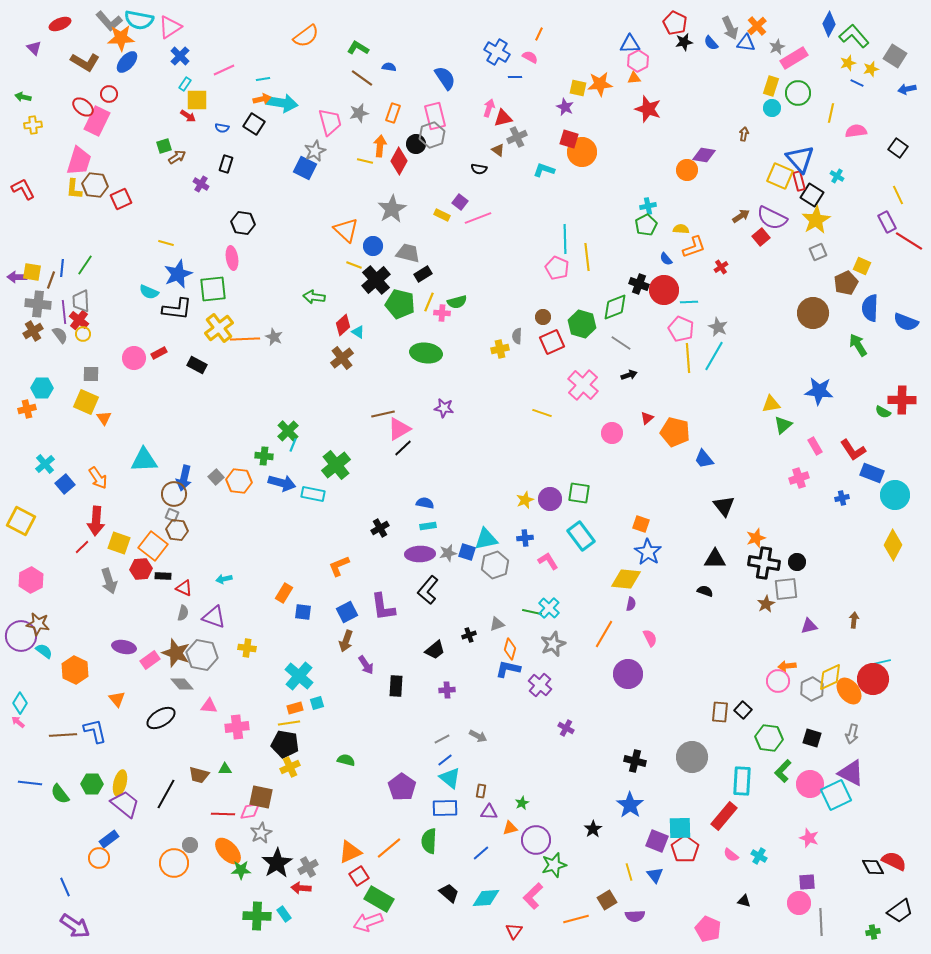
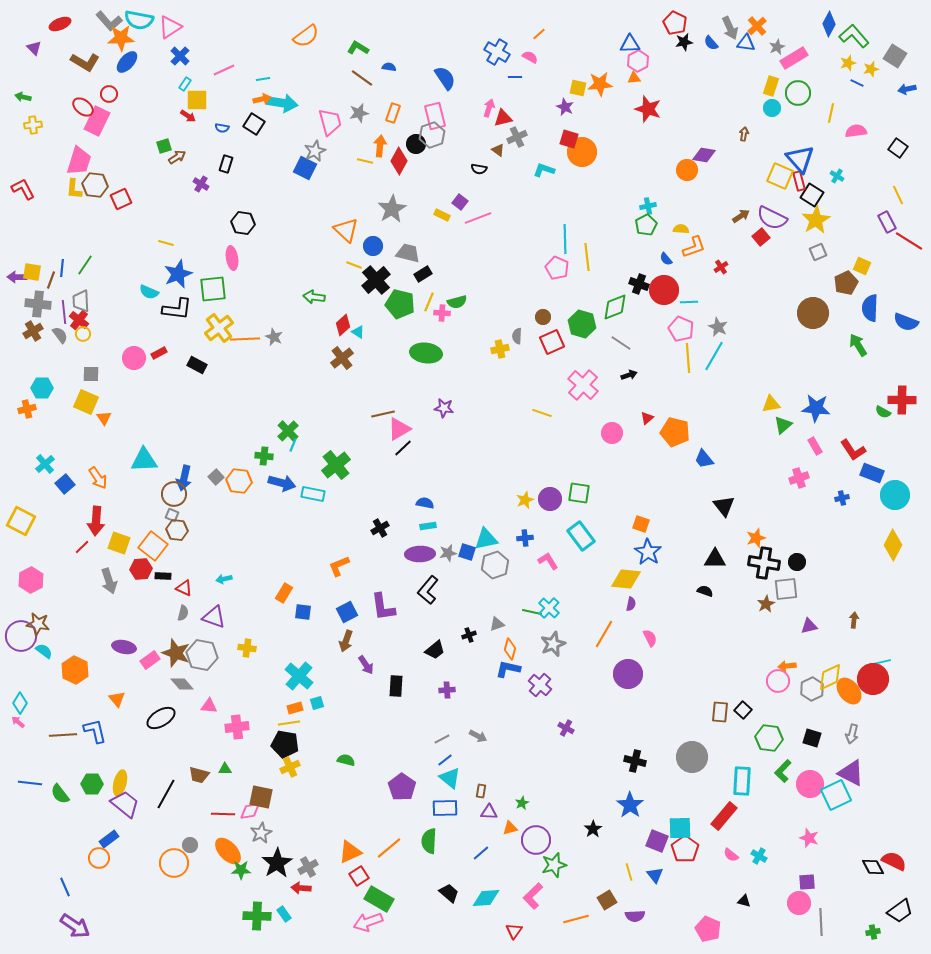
orange line at (539, 34): rotated 24 degrees clockwise
blue star at (819, 391): moved 3 px left, 17 px down
